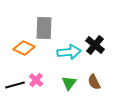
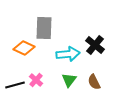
cyan arrow: moved 1 px left, 2 px down
green triangle: moved 3 px up
